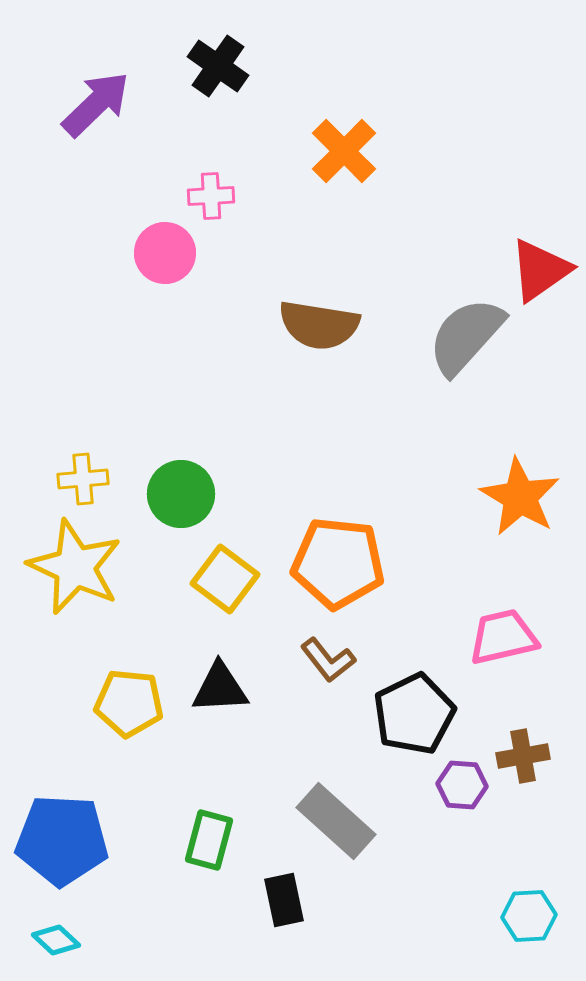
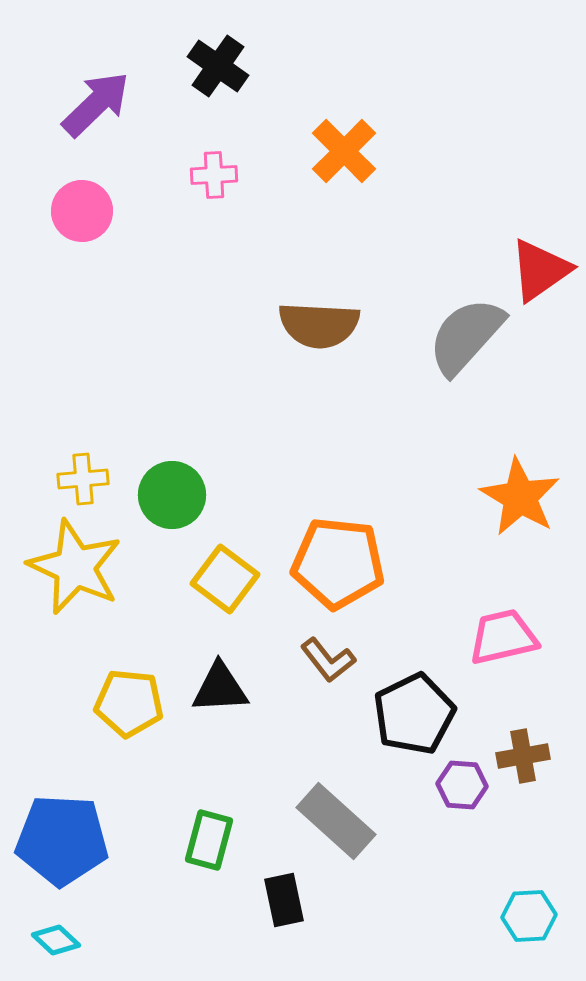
pink cross: moved 3 px right, 21 px up
pink circle: moved 83 px left, 42 px up
brown semicircle: rotated 6 degrees counterclockwise
green circle: moved 9 px left, 1 px down
